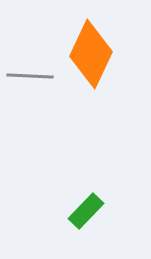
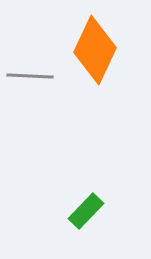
orange diamond: moved 4 px right, 4 px up
